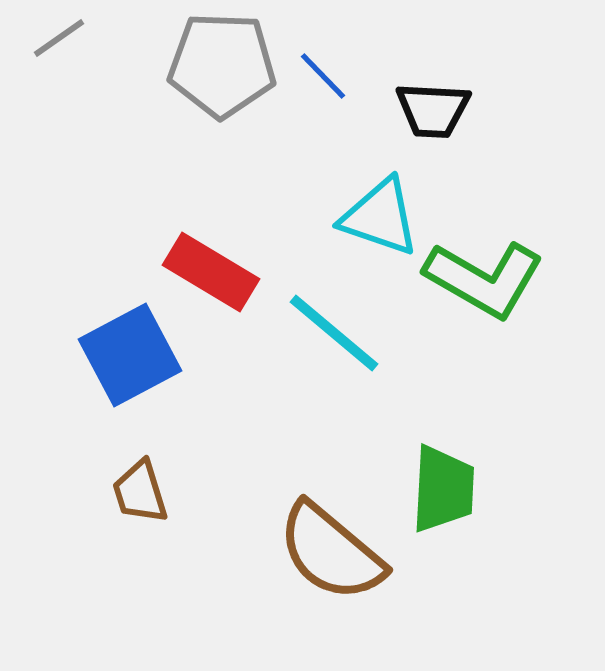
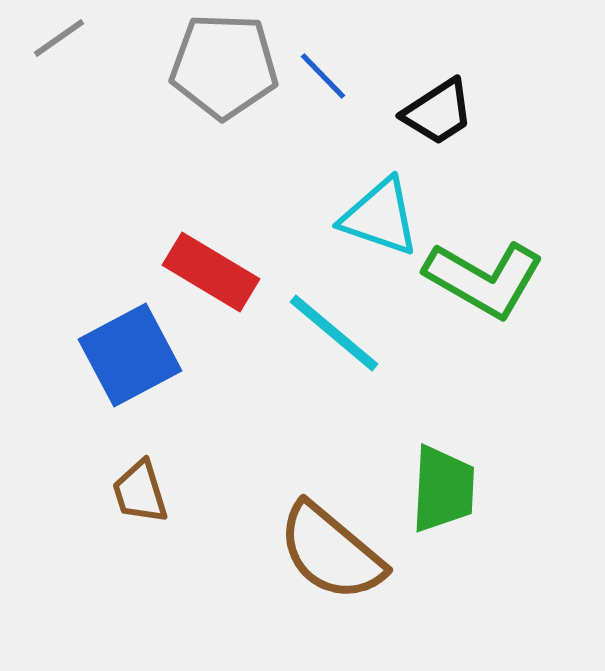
gray pentagon: moved 2 px right, 1 px down
black trapezoid: moved 5 px right, 2 px down; rotated 36 degrees counterclockwise
